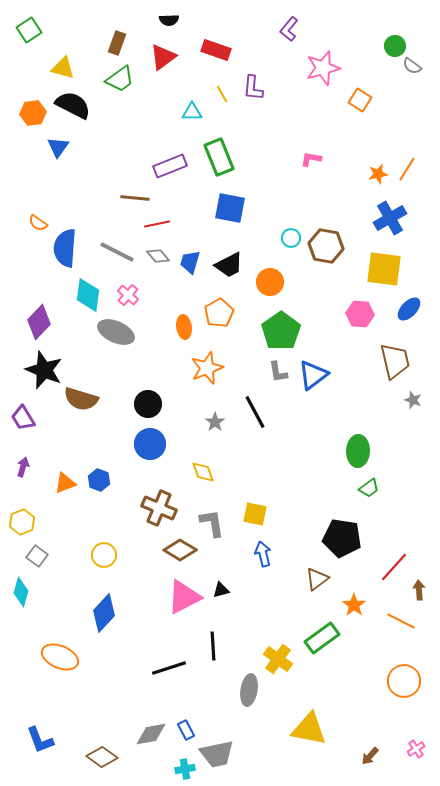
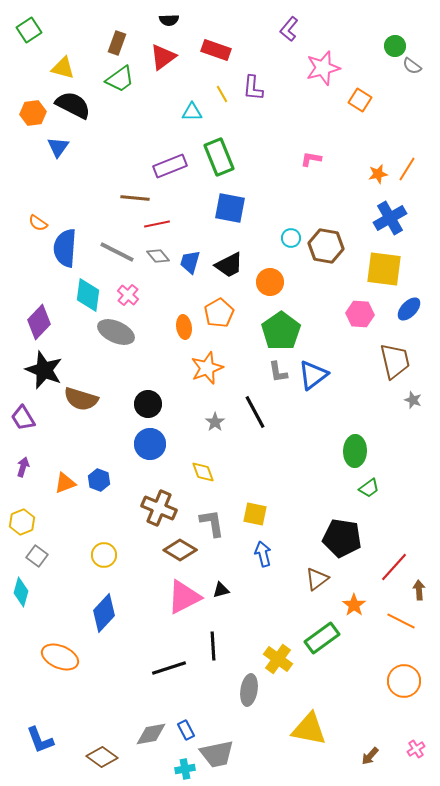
green ellipse at (358, 451): moved 3 px left
